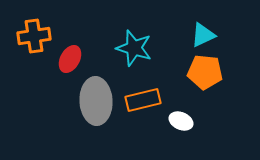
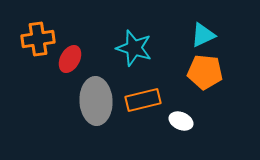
orange cross: moved 4 px right, 3 px down
